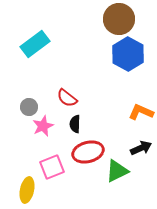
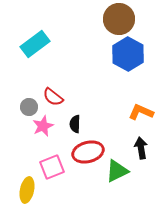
red semicircle: moved 14 px left, 1 px up
black arrow: rotated 75 degrees counterclockwise
